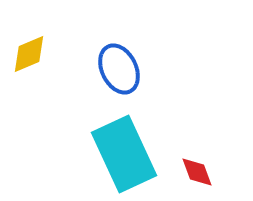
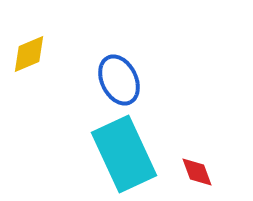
blue ellipse: moved 11 px down
